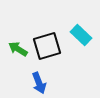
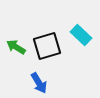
green arrow: moved 2 px left, 2 px up
blue arrow: rotated 10 degrees counterclockwise
